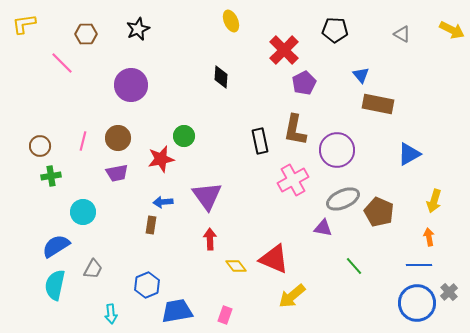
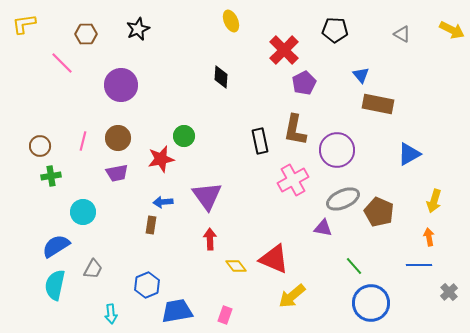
purple circle at (131, 85): moved 10 px left
blue circle at (417, 303): moved 46 px left
